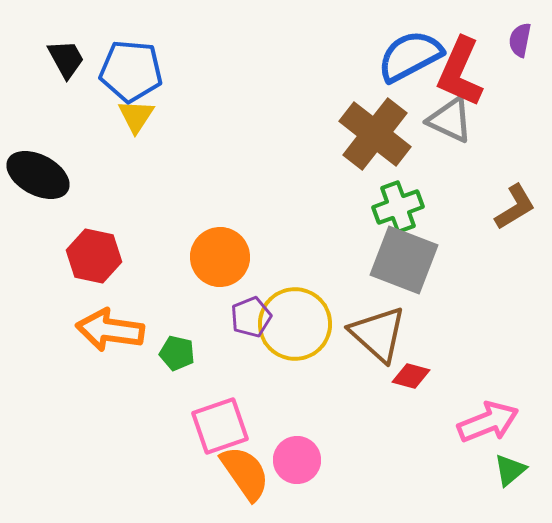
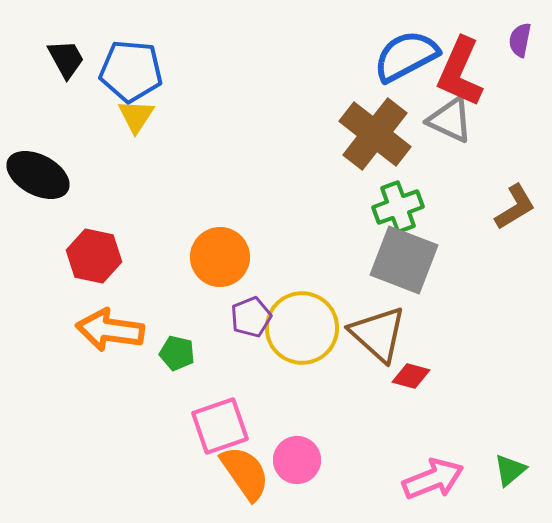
blue semicircle: moved 4 px left
yellow circle: moved 7 px right, 4 px down
pink arrow: moved 55 px left, 57 px down
